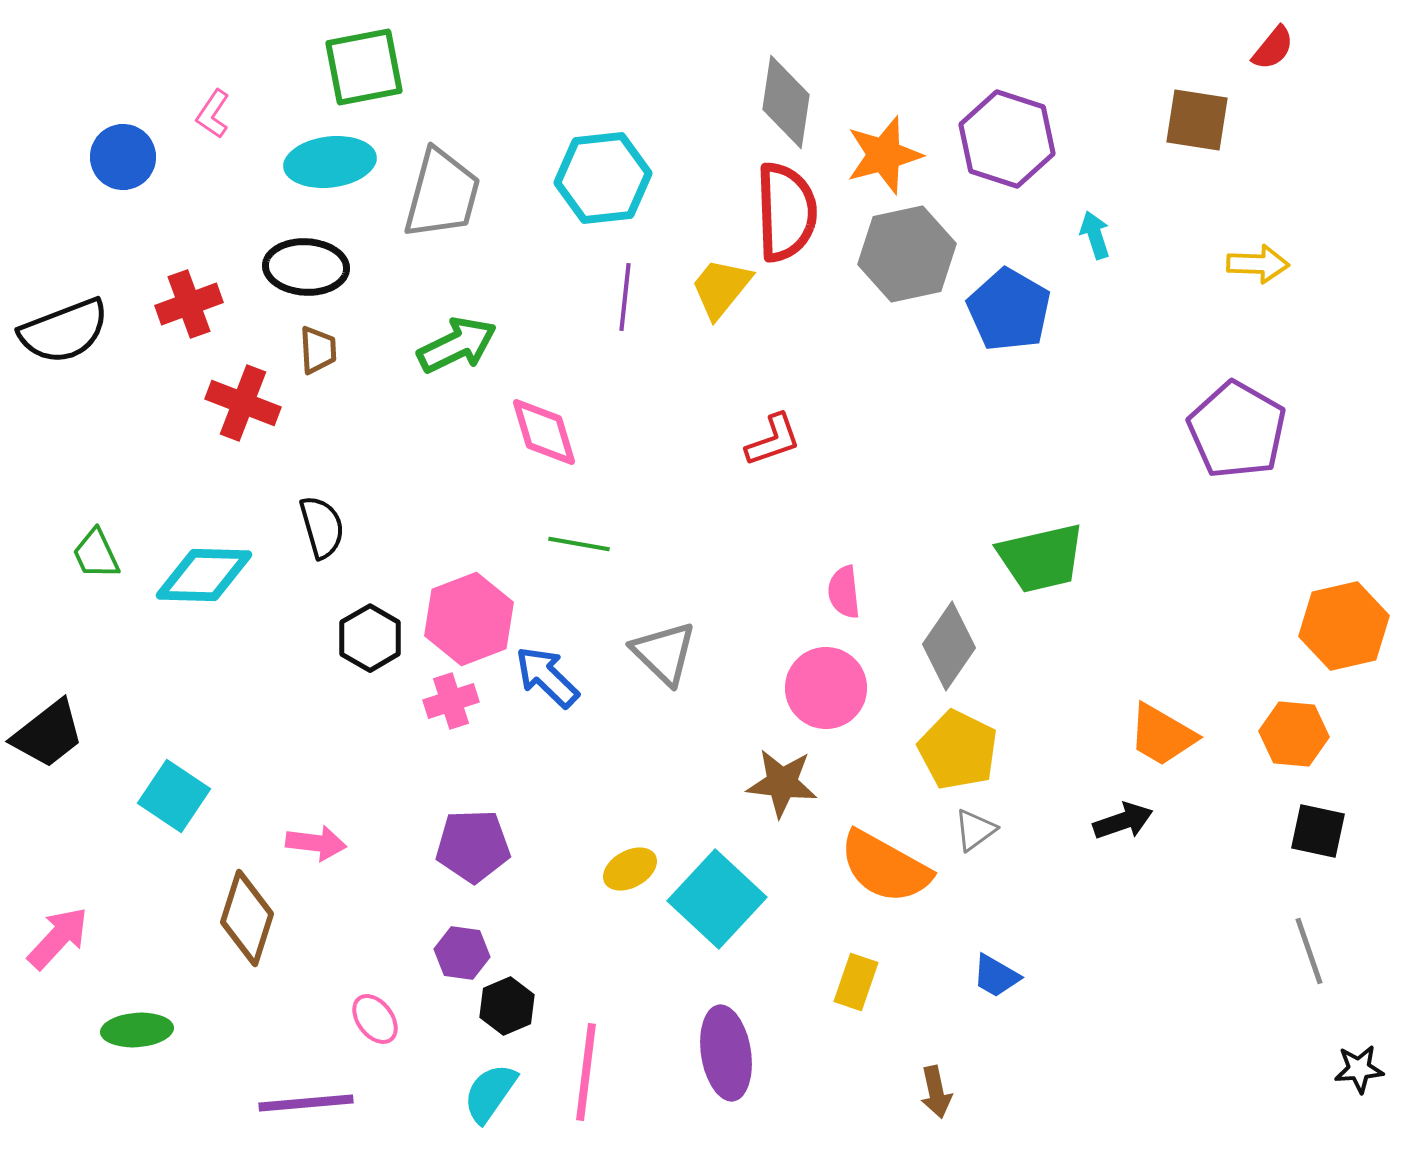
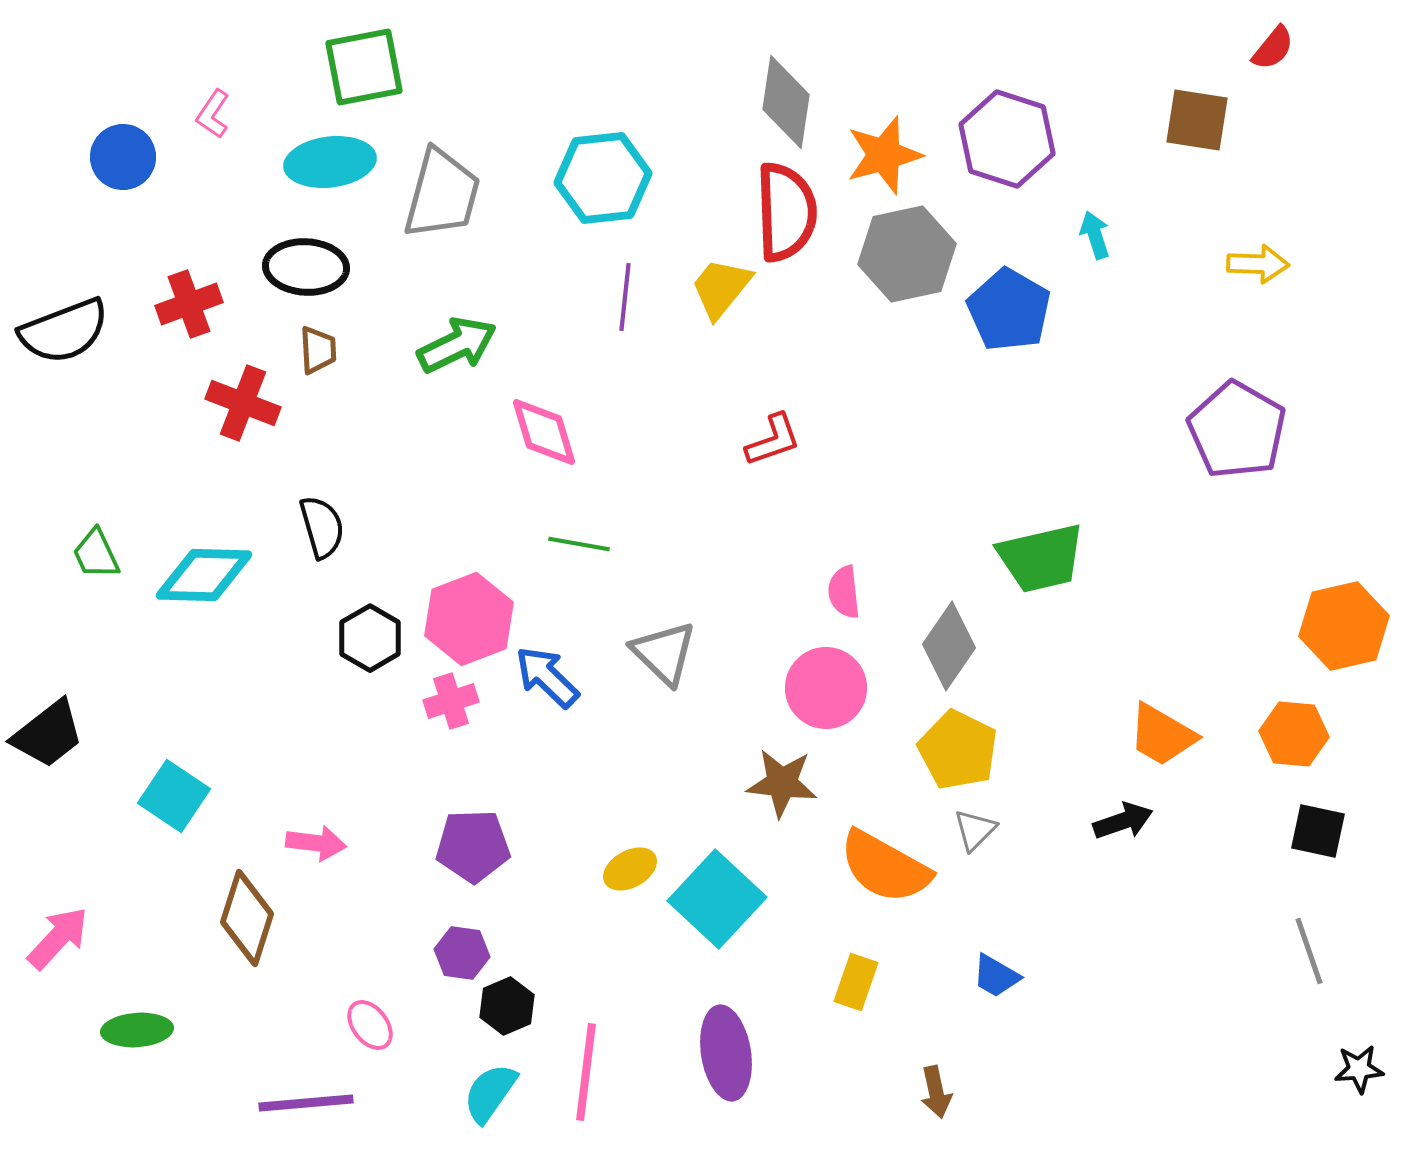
gray triangle at (975, 830): rotated 9 degrees counterclockwise
pink ellipse at (375, 1019): moved 5 px left, 6 px down
